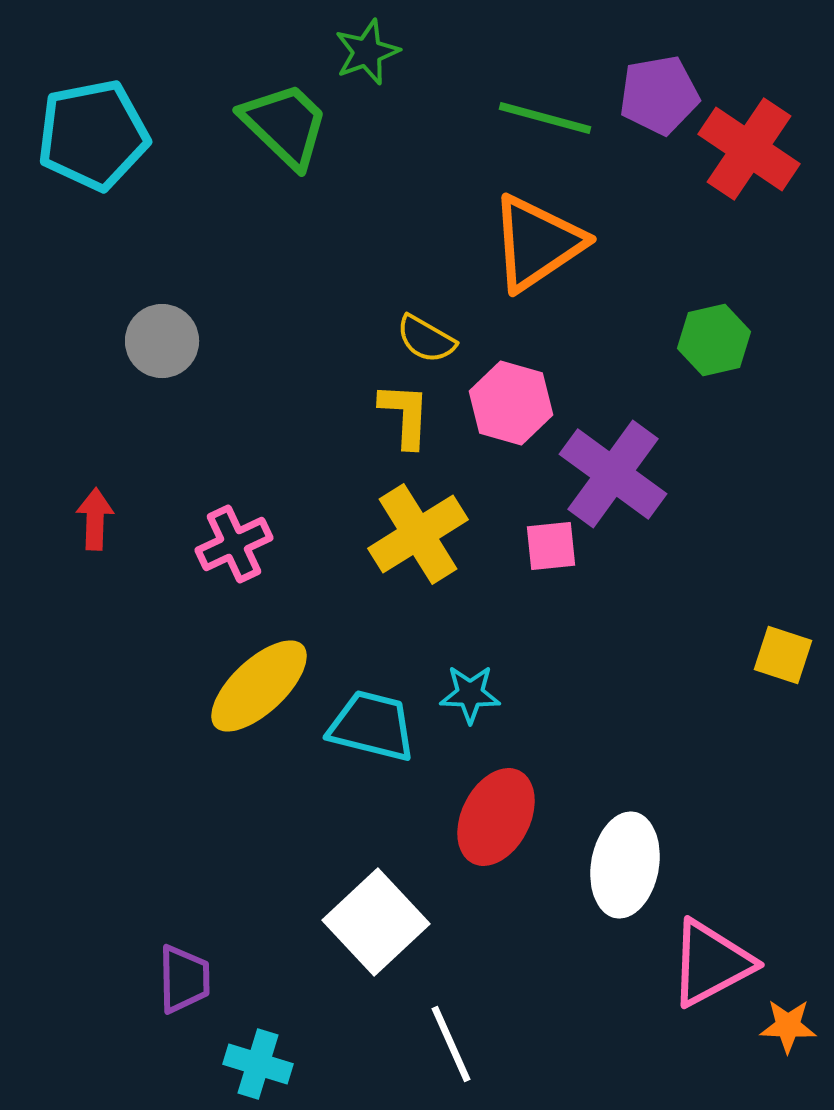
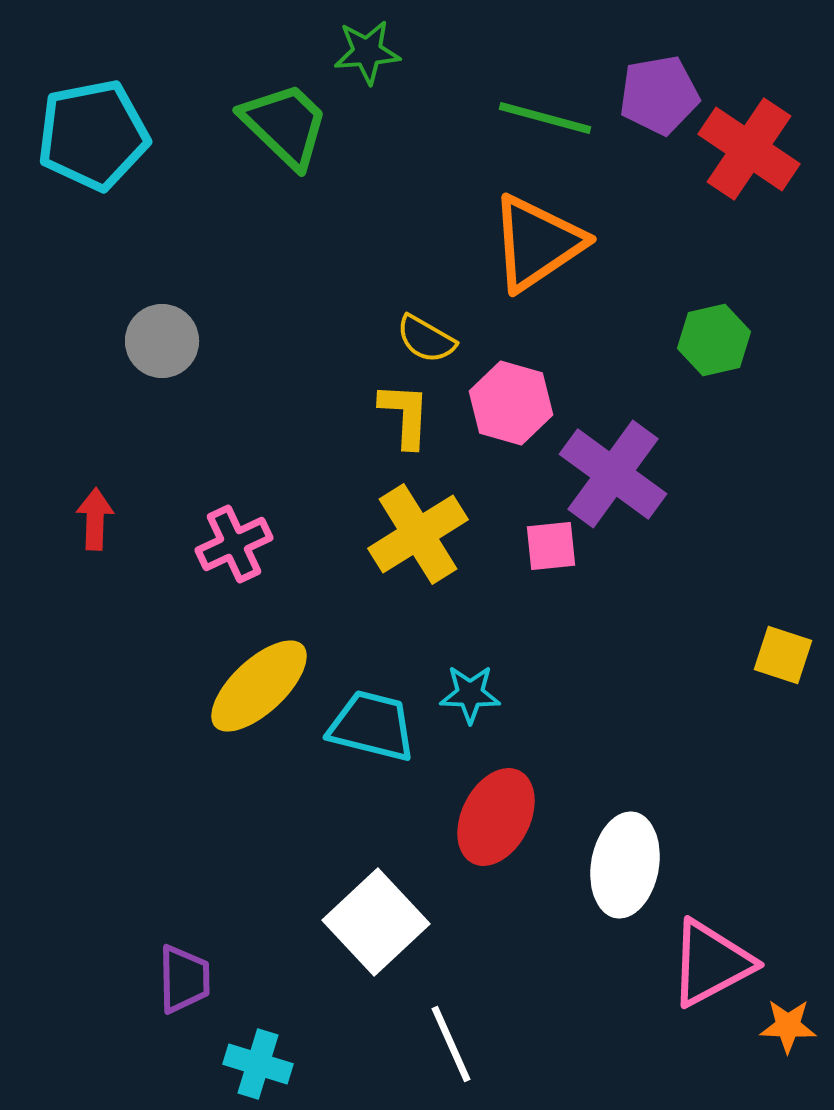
green star: rotated 16 degrees clockwise
